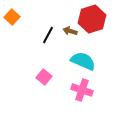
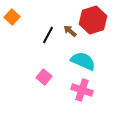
red hexagon: moved 1 px right, 1 px down
brown arrow: rotated 24 degrees clockwise
